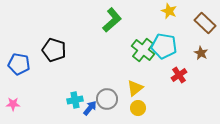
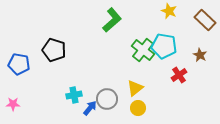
brown rectangle: moved 3 px up
brown star: moved 1 px left, 2 px down
cyan cross: moved 1 px left, 5 px up
